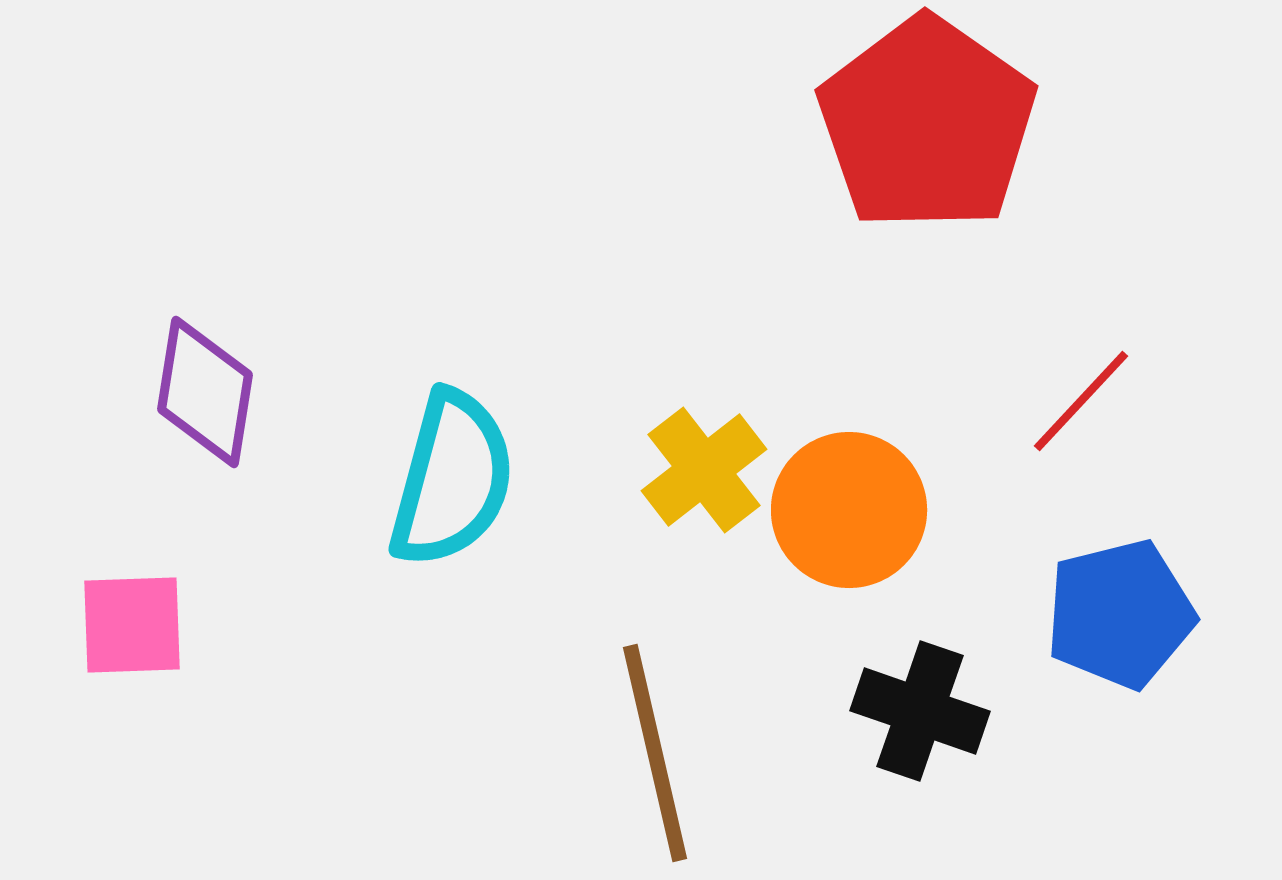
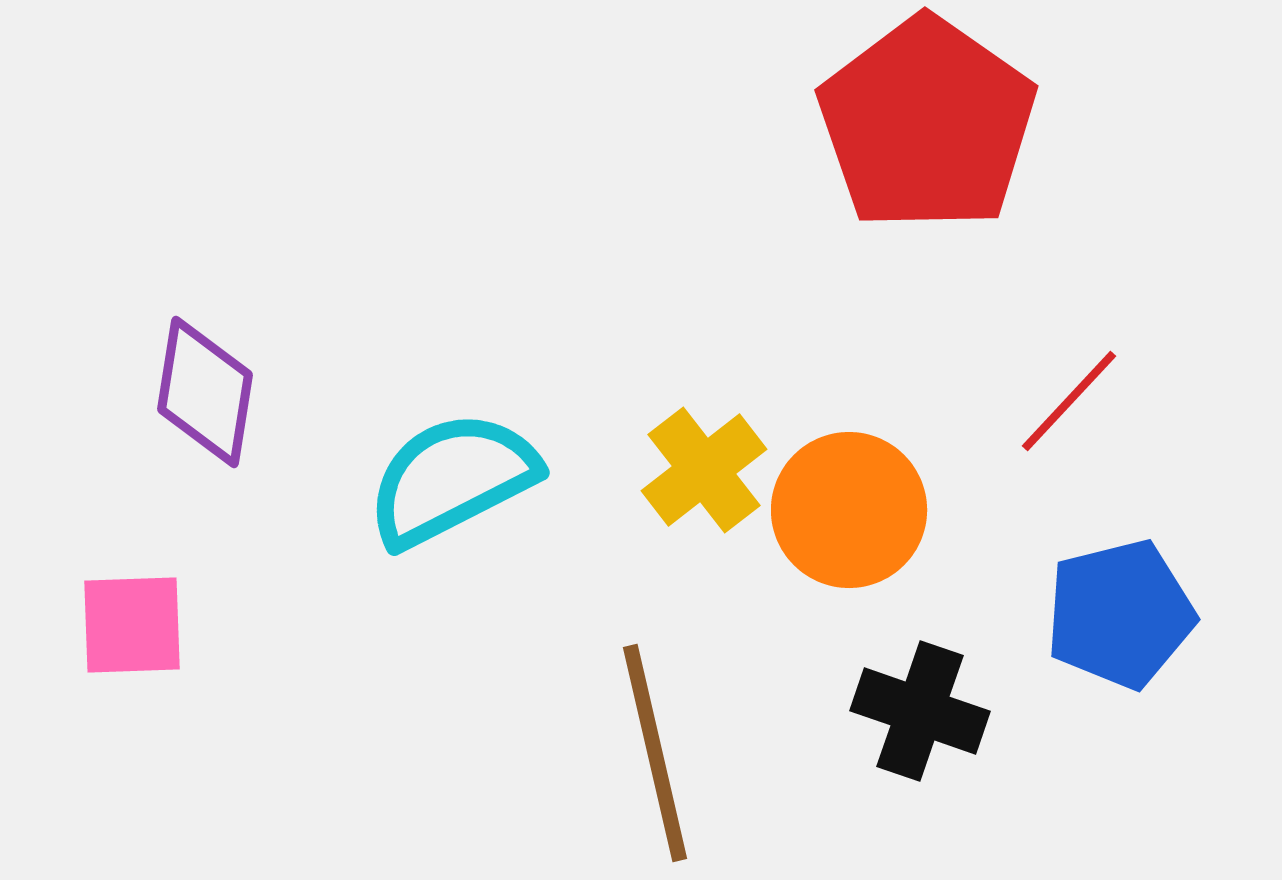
red line: moved 12 px left
cyan semicircle: rotated 132 degrees counterclockwise
